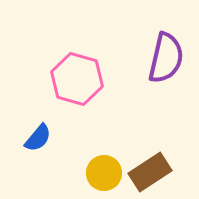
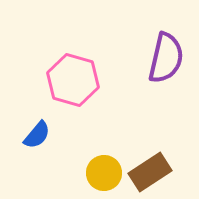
pink hexagon: moved 4 px left, 1 px down
blue semicircle: moved 1 px left, 3 px up
